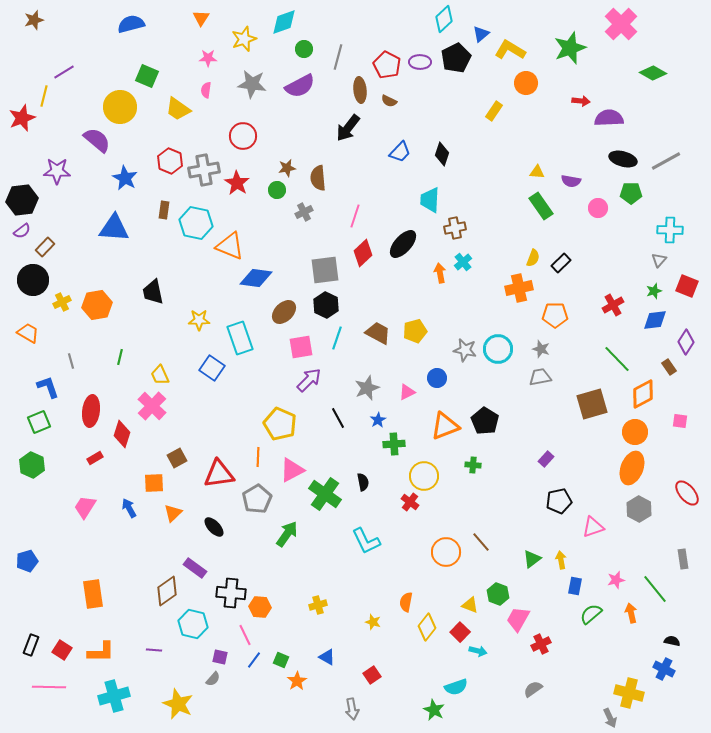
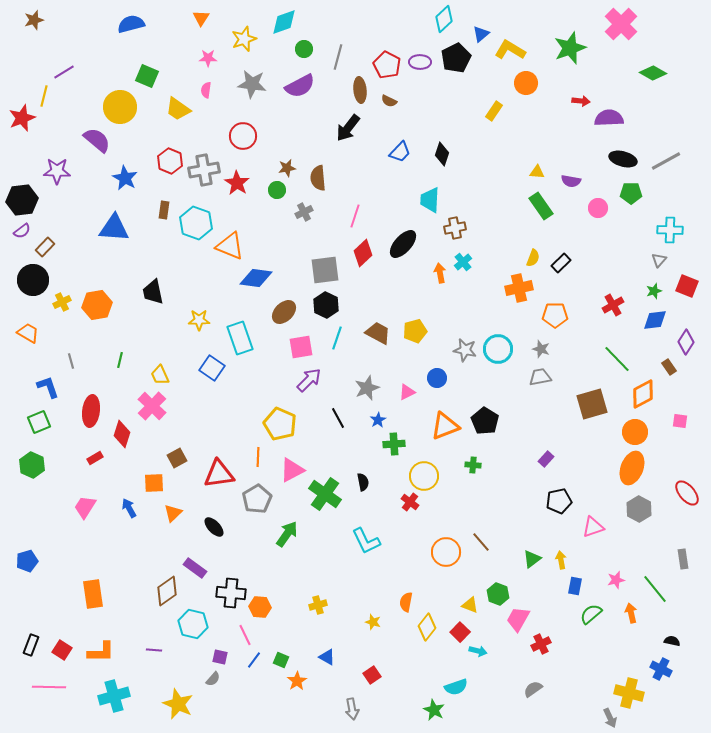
cyan hexagon at (196, 223): rotated 8 degrees clockwise
green line at (120, 357): moved 3 px down
blue cross at (664, 669): moved 3 px left
